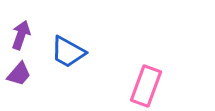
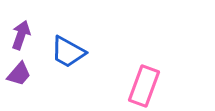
pink rectangle: moved 2 px left
